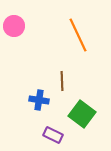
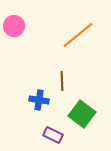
orange line: rotated 76 degrees clockwise
